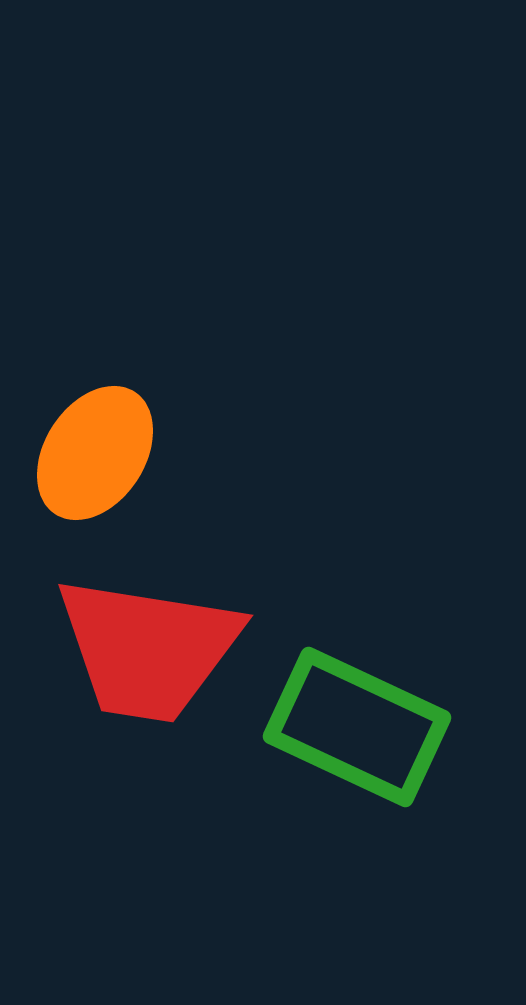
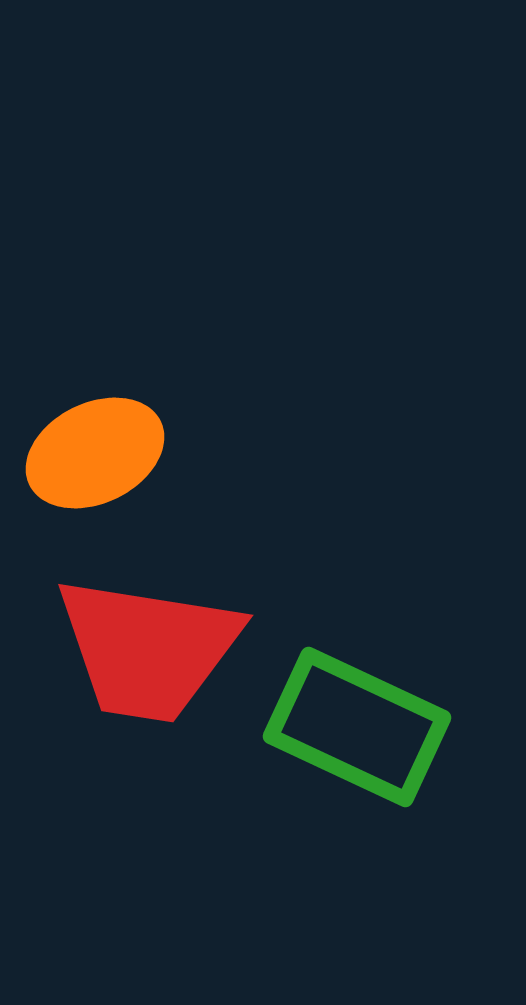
orange ellipse: rotated 31 degrees clockwise
